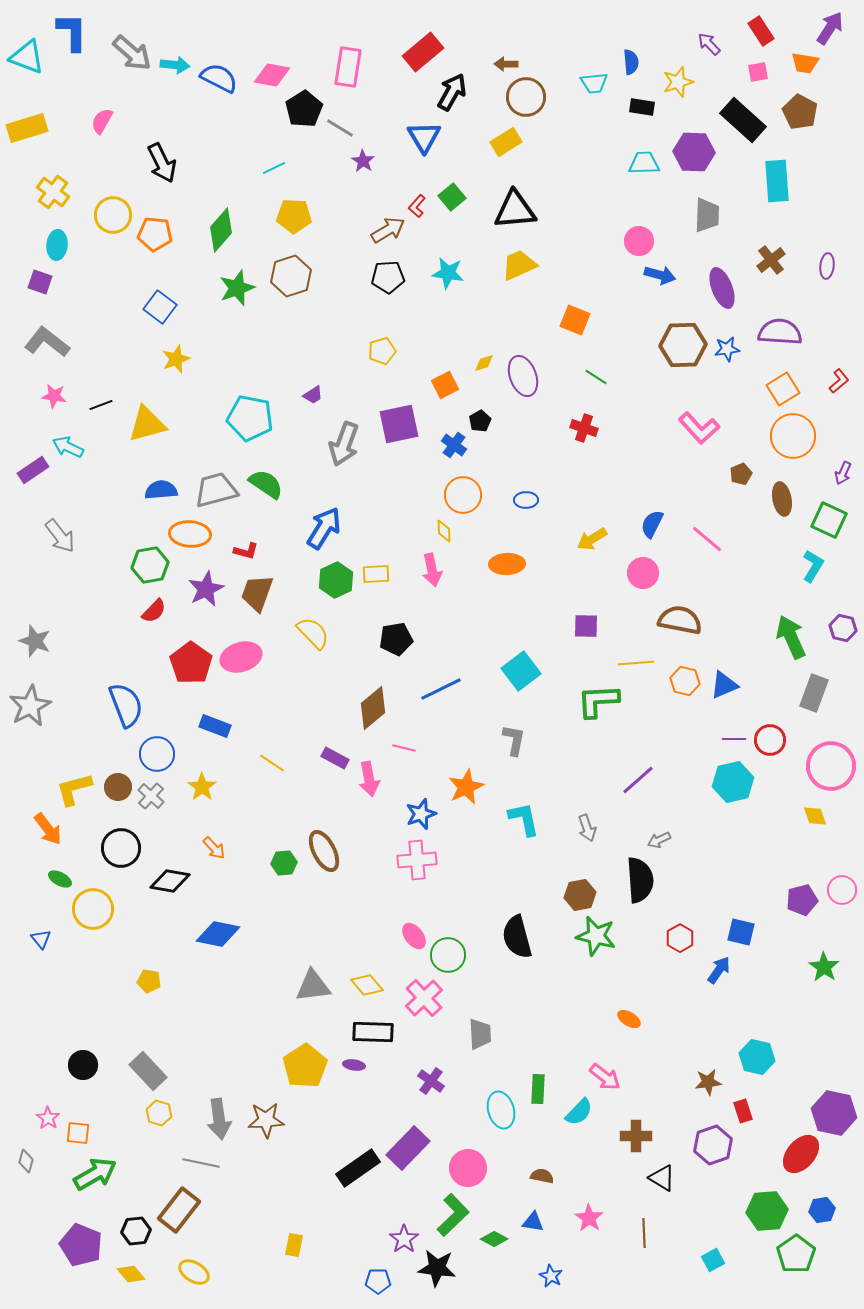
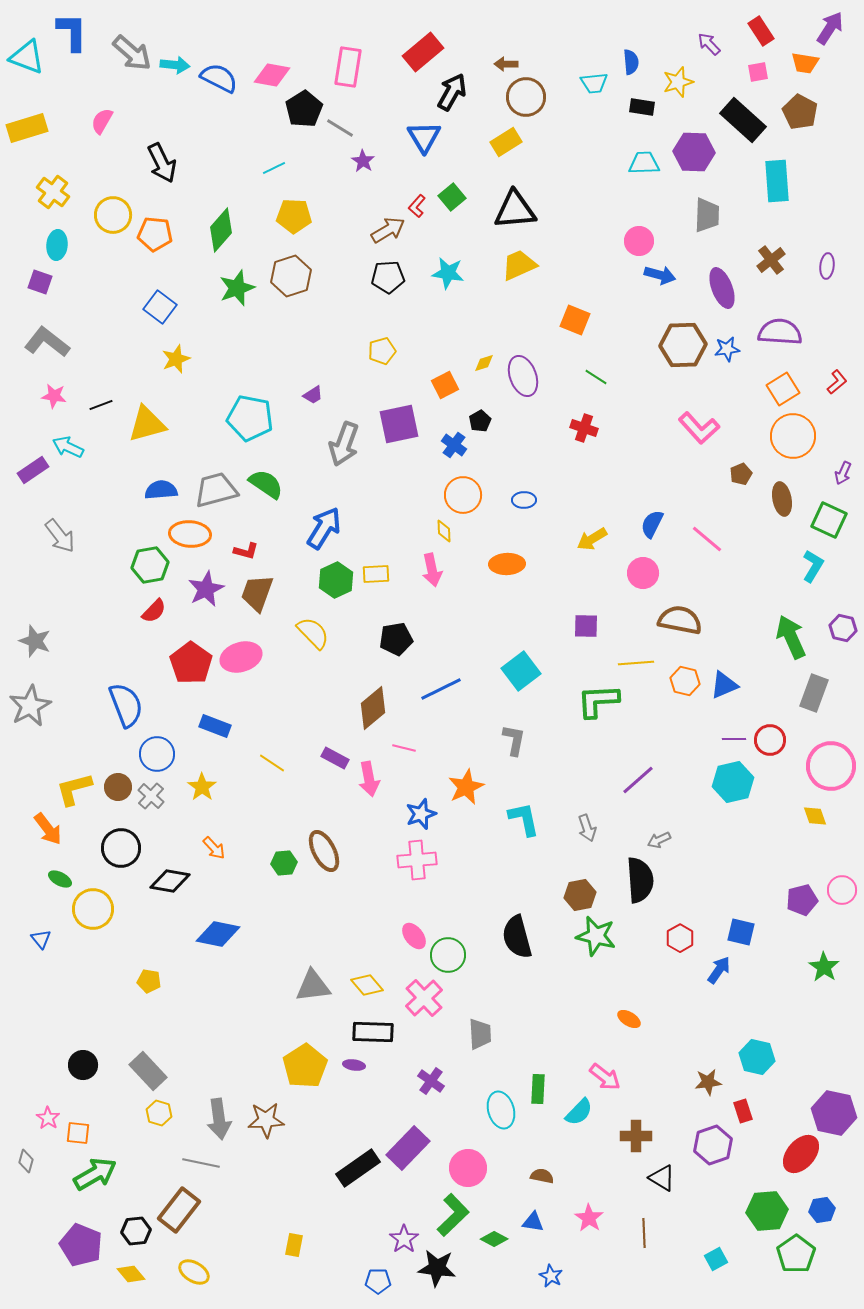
red L-shape at (839, 381): moved 2 px left, 1 px down
blue ellipse at (526, 500): moved 2 px left
cyan square at (713, 1260): moved 3 px right, 1 px up
